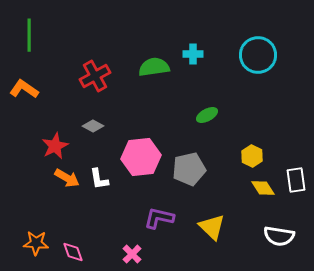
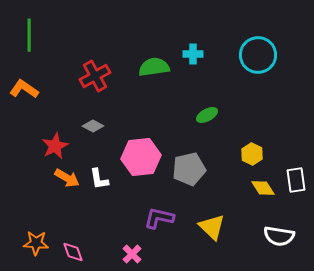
yellow hexagon: moved 2 px up
